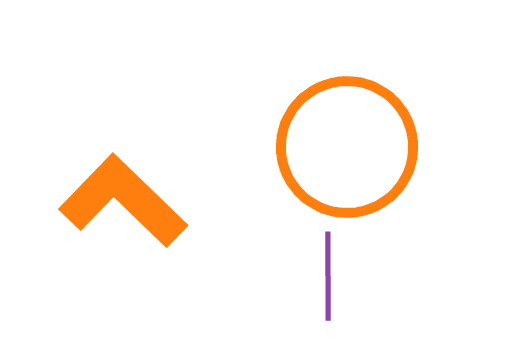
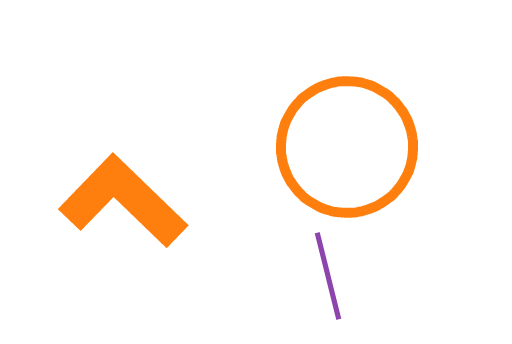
purple line: rotated 14 degrees counterclockwise
